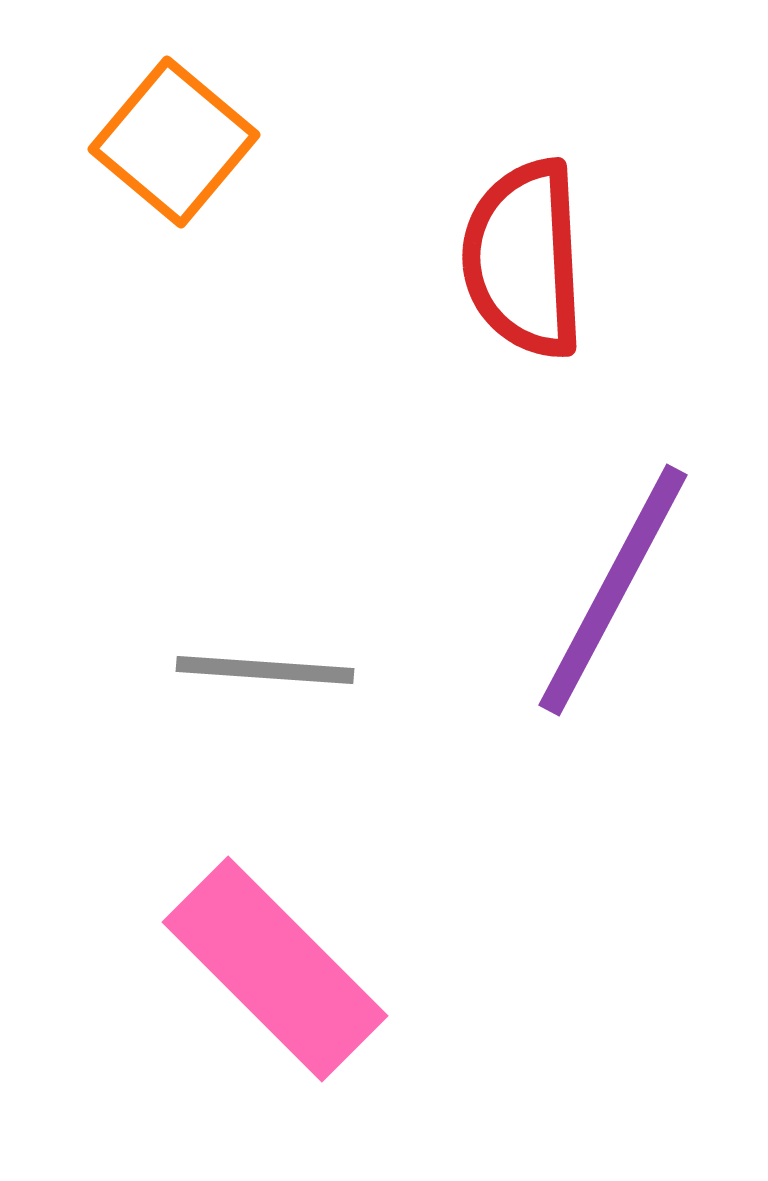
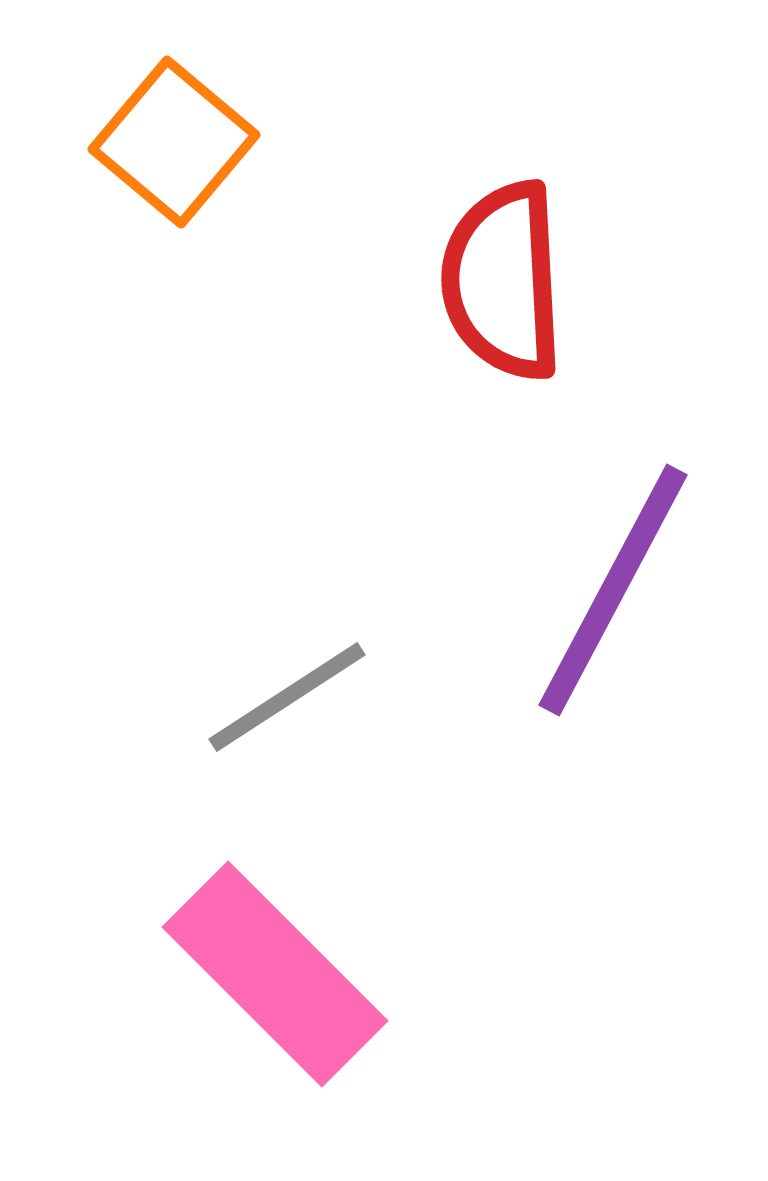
red semicircle: moved 21 px left, 22 px down
gray line: moved 22 px right, 27 px down; rotated 37 degrees counterclockwise
pink rectangle: moved 5 px down
